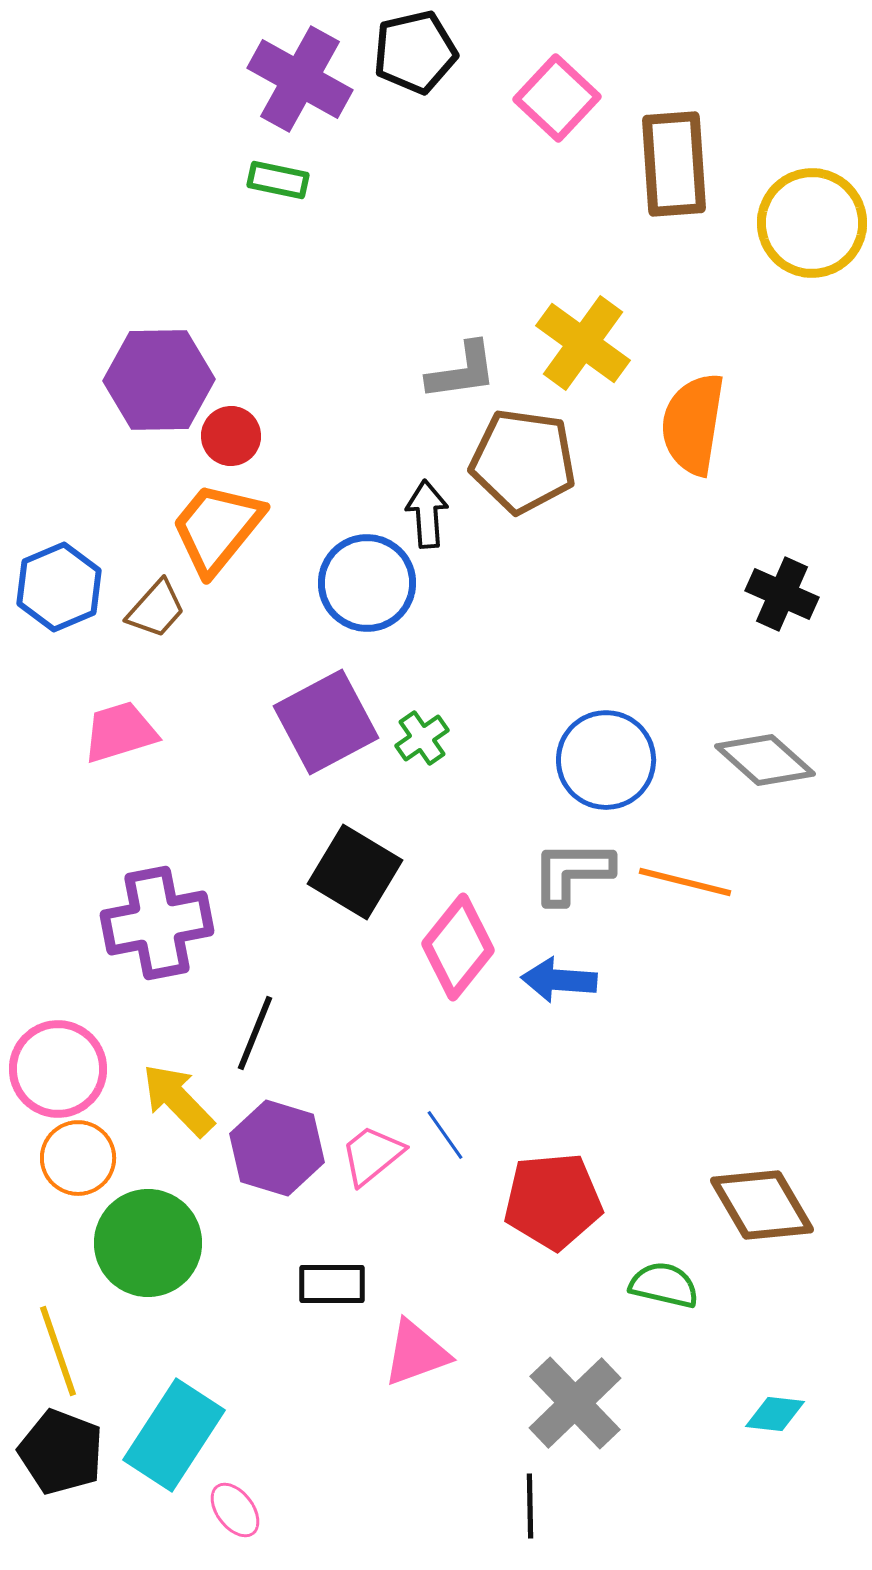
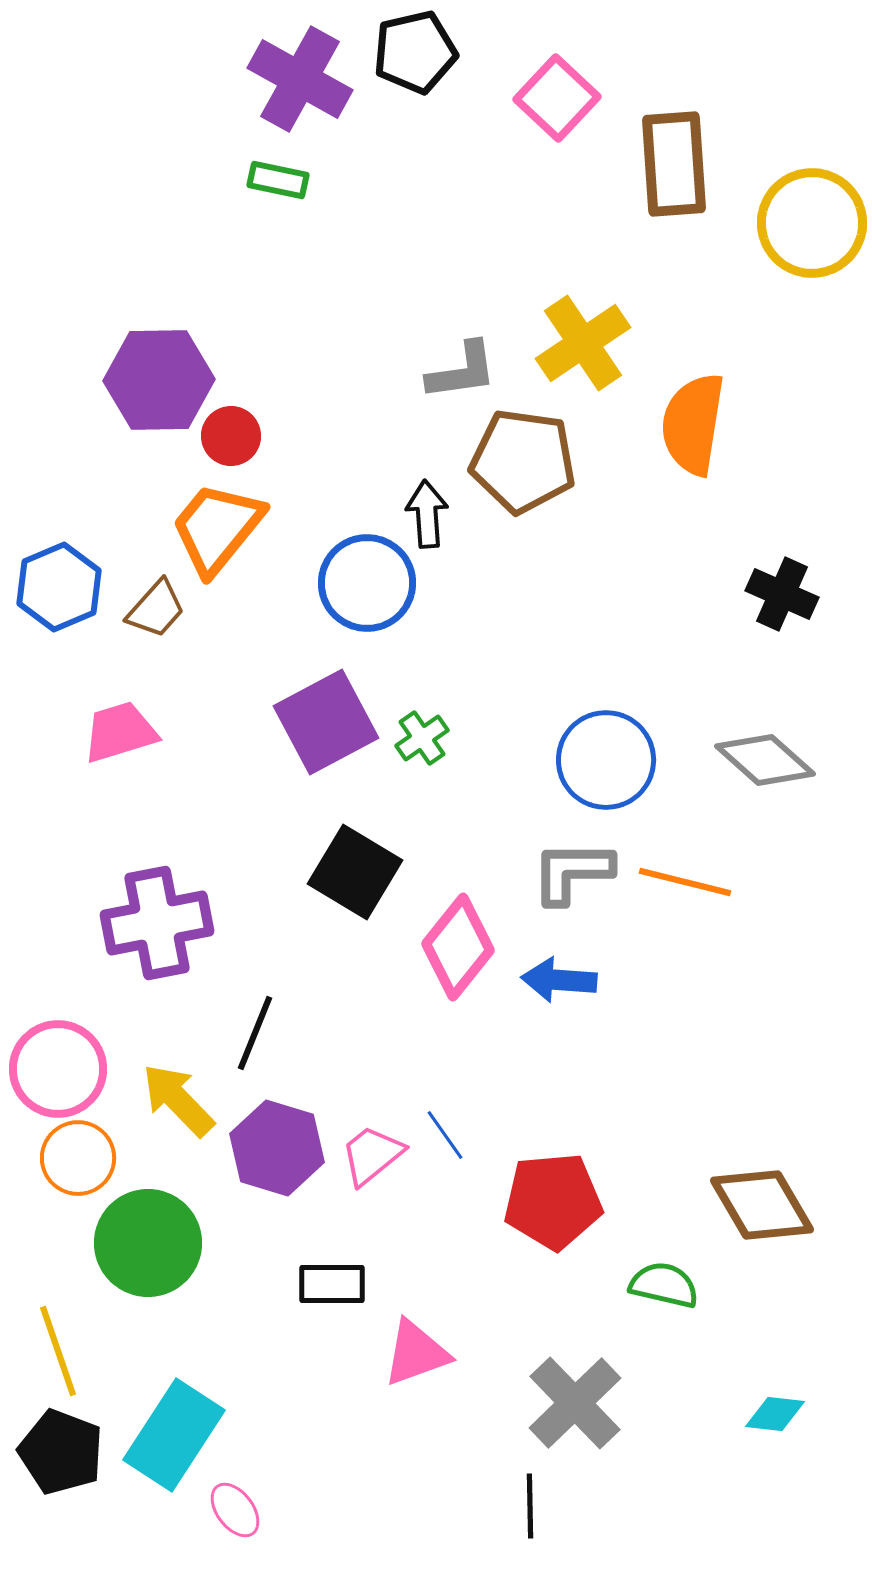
yellow cross at (583, 343): rotated 20 degrees clockwise
